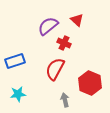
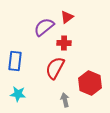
red triangle: moved 10 px left, 3 px up; rotated 40 degrees clockwise
purple semicircle: moved 4 px left, 1 px down
red cross: rotated 24 degrees counterclockwise
blue rectangle: rotated 66 degrees counterclockwise
red semicircle: moved 1 px up
cyan star: rotated 14 degrees clockwise
